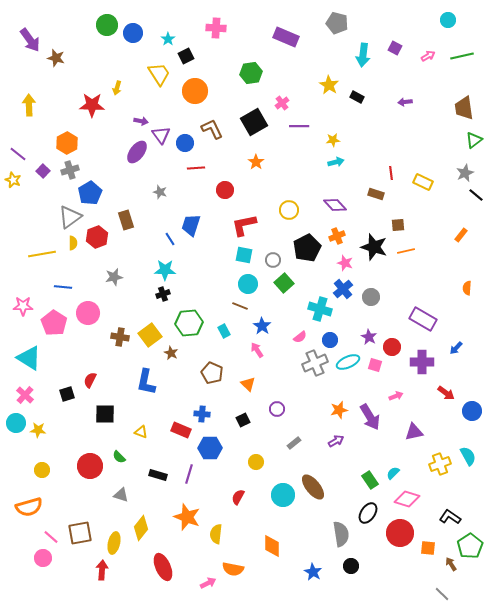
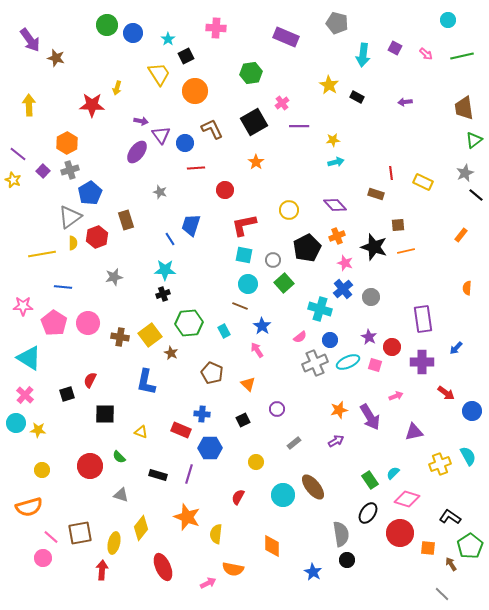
pink arrow at (428, 56): moved 2 px left, 2 px up; rotated 72 degrees clockwise
pink circle at (88, 313): moved 10 px down
purple rectangle at (423, 319): rotated 52 degrees clockwise
black circle at (351, 566): moved 4 px left, 6 px up
